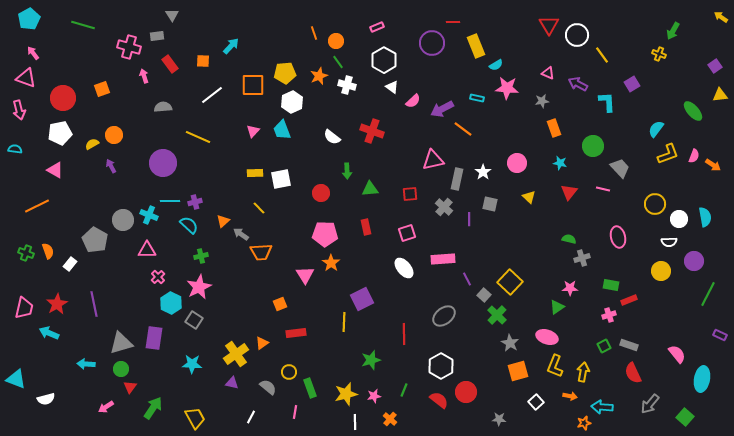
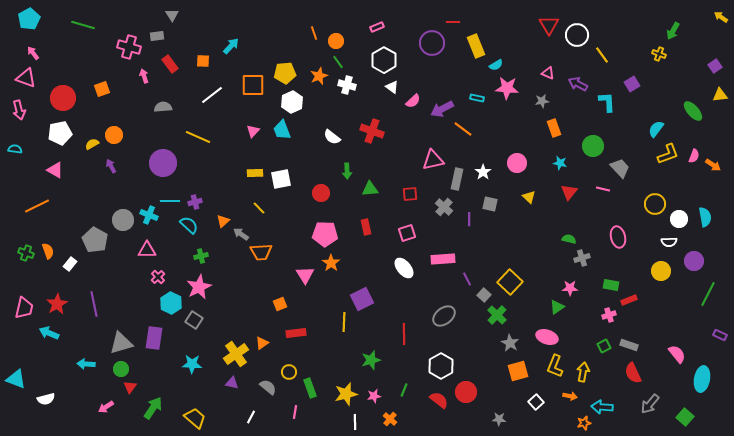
yellow trapezoid at (195, 418): rotated 20 degrees counterclockwise
